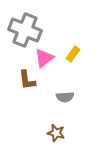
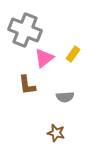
brown L-shape: moved 5 px down
